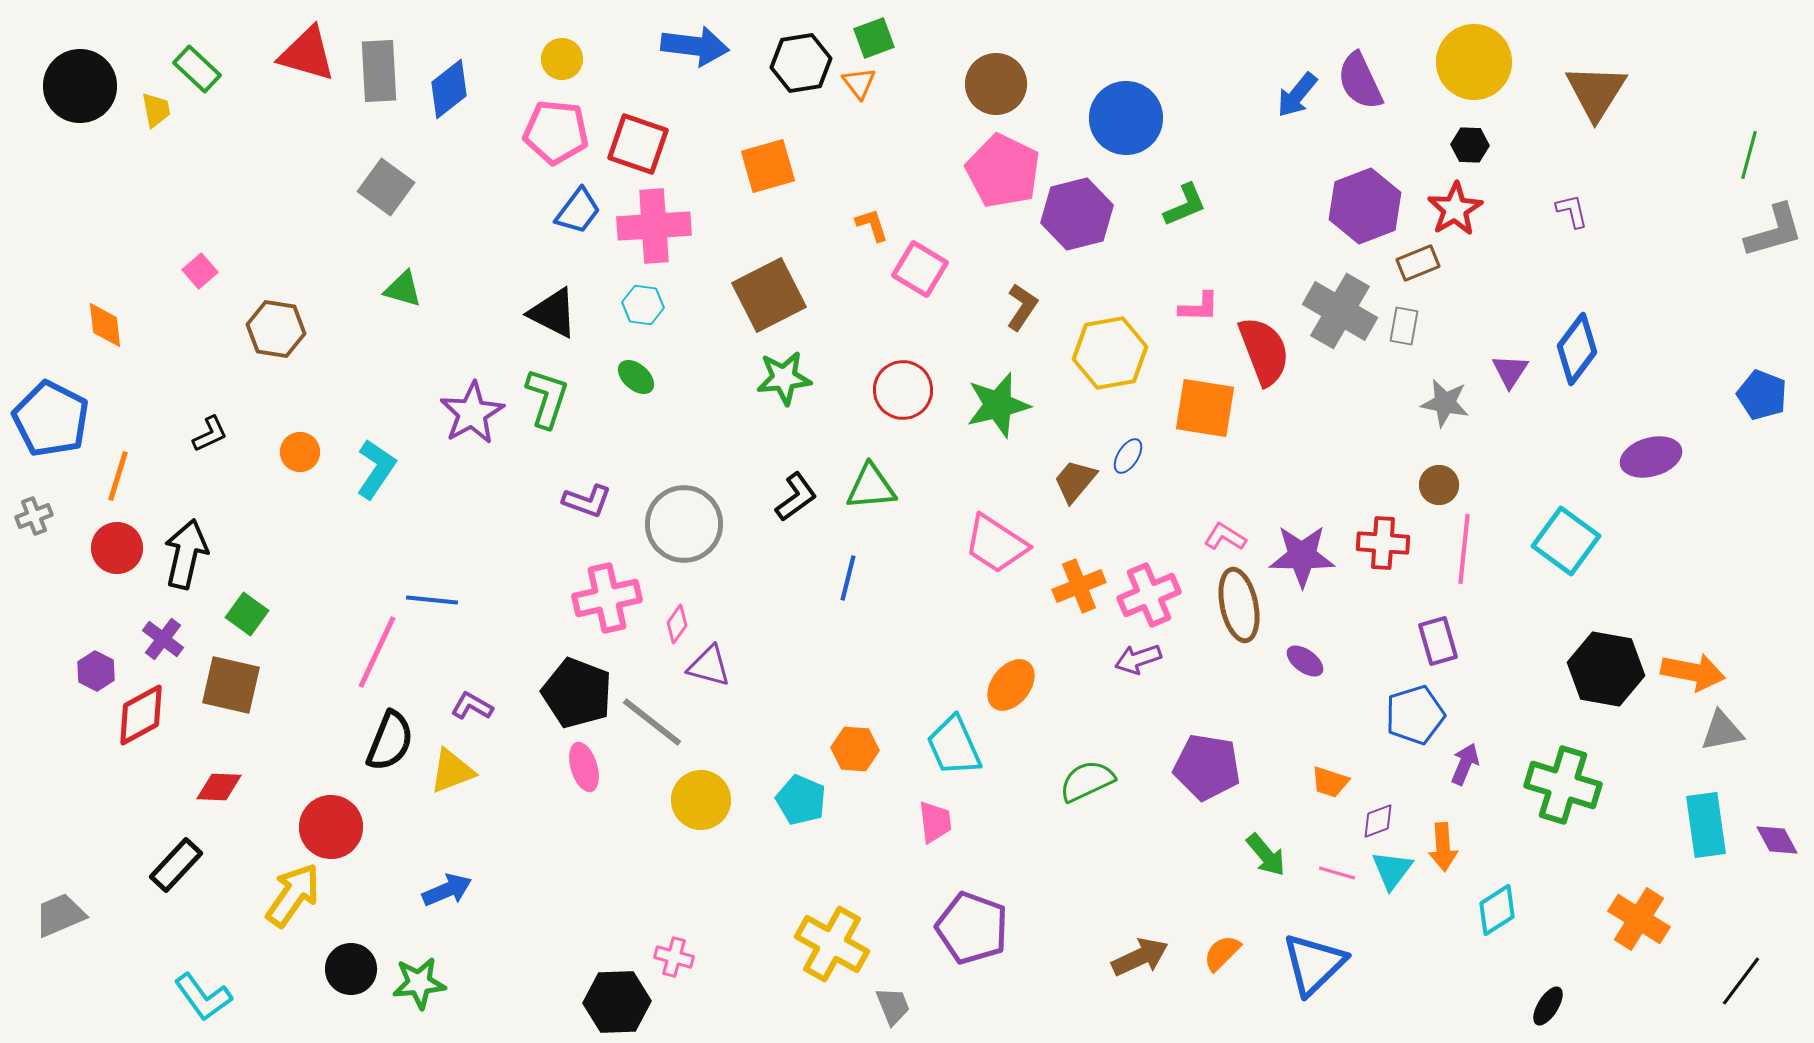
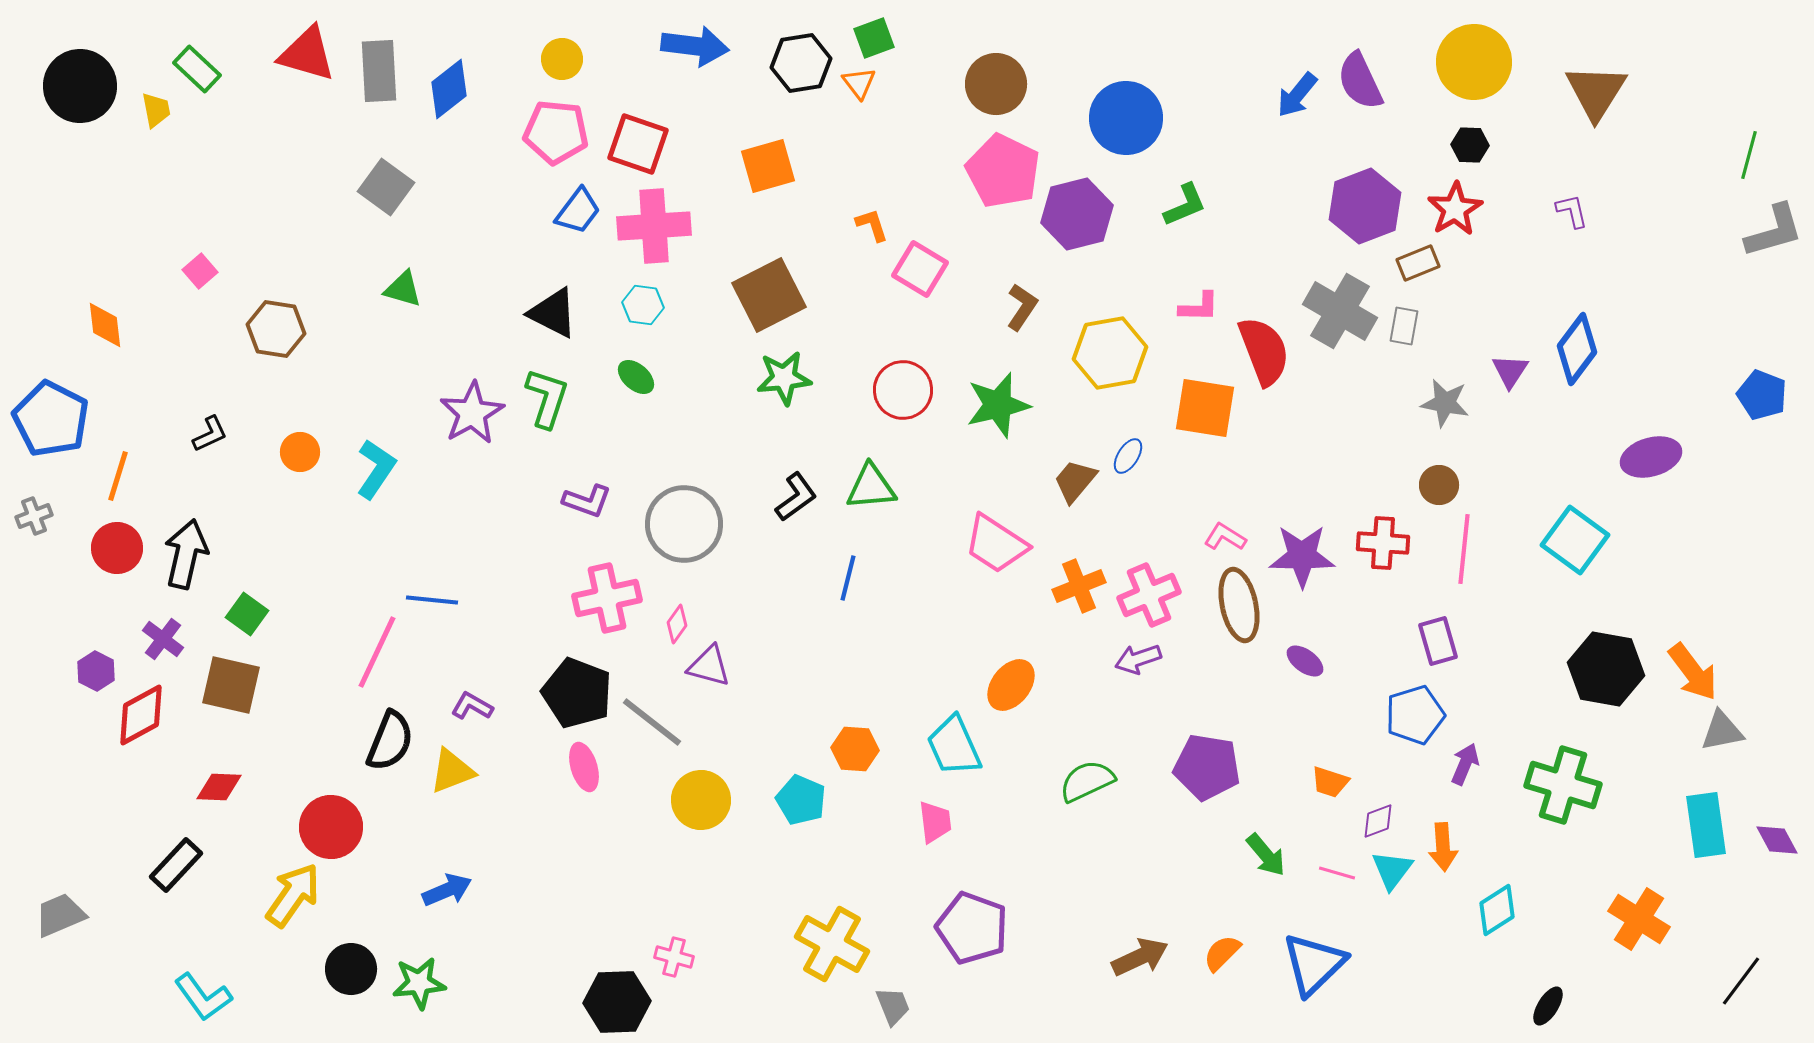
cyan square at (1566, 541): moved 9 px right, 1 px up
orange arrow at (1693, 672): rotated 42 degrees clockwise
